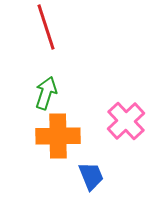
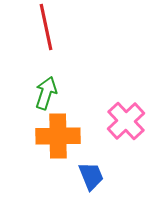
red line: rotated 6 degrees clockwise
